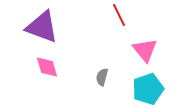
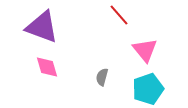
red line: rotated 15 degrees counterclockwise
